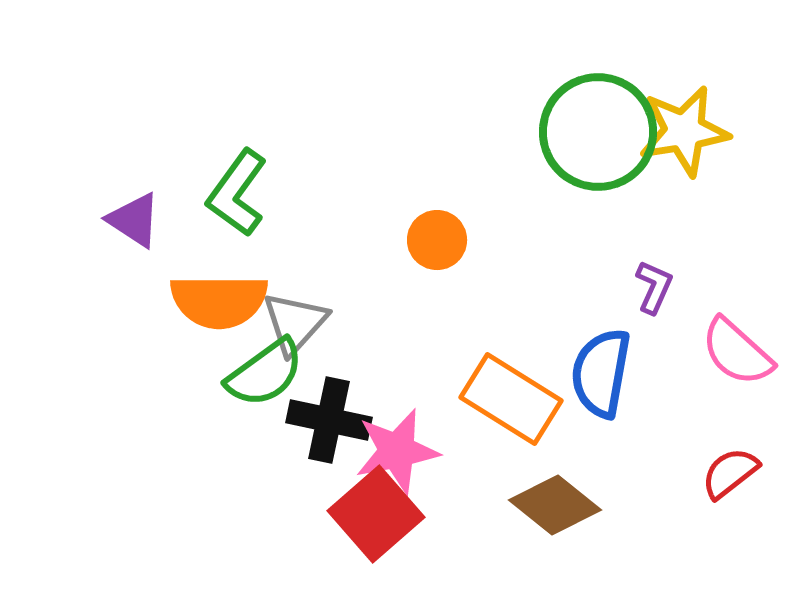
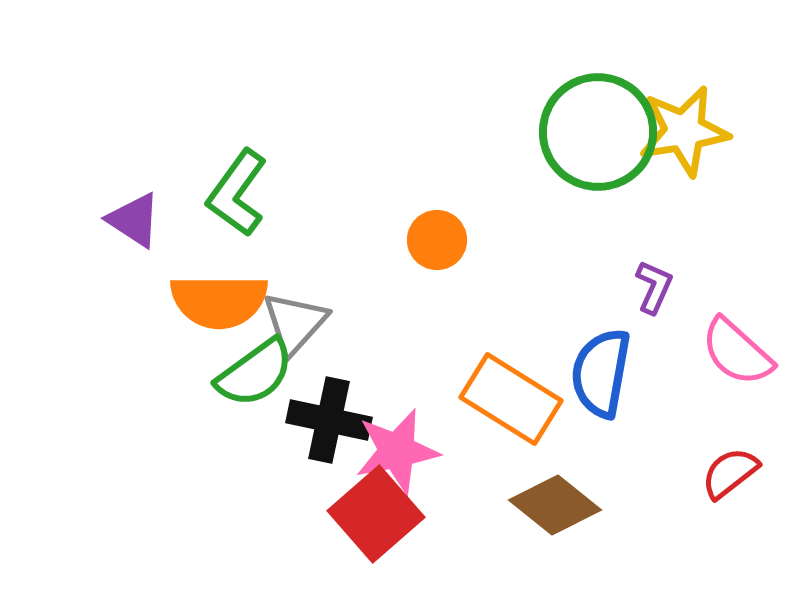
green semicircle: moved 10 px left
